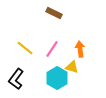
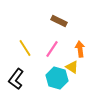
brown rectangle: moved 5 px right, 8 px down
yellow line: rotated 18 degrees clockwise
yellow triangle: rotated 16 degrees clockwise
cyan hexagon: rotated 15 degrees counterclockwise
